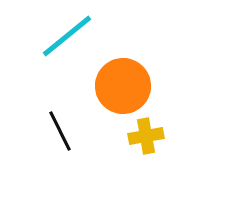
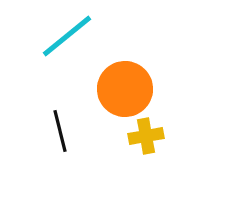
orange circle: moved 2 px right, 3 px down
black line: rotated 12 degrees clockwise
